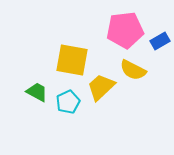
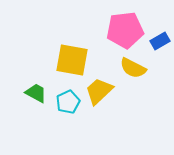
yellow semicircle: moved 2 px up
yellow trapezoid: moved 2 px left, 4 px down
green trapezoid: moved 1 px left, 1 px down
